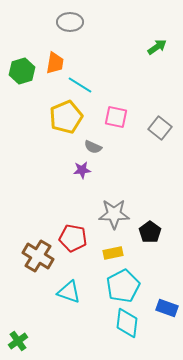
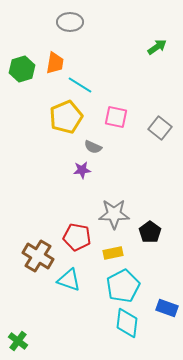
green hexagon: moved 2 px up
red pentagon: moved 4 px right, 1 px up
cyan triangle: moved 12 px up
green cross: rotated 18 degrees counterclockwise
